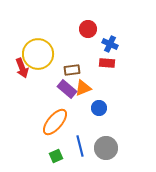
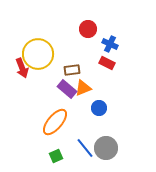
red rectangle: rotated 21 degrees clockwise
blue line: moved 5 px right, 2 px down; rotated 25 degrees counterclockwise
